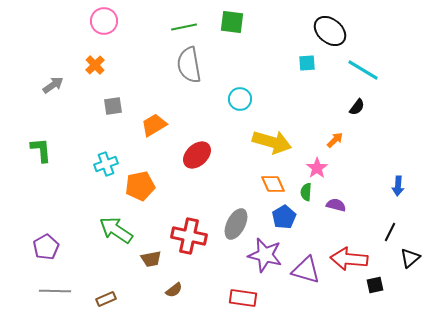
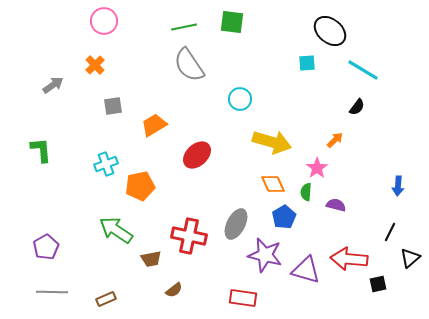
gray semicircle: rotated 24 degrees counterclockwise
black square: moved 3 px right, 1 px up
gray line: moved 3 px left, 1 px down
